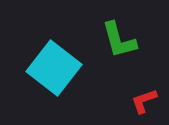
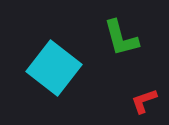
green L-shape: moved 2 px right, 2 px up
